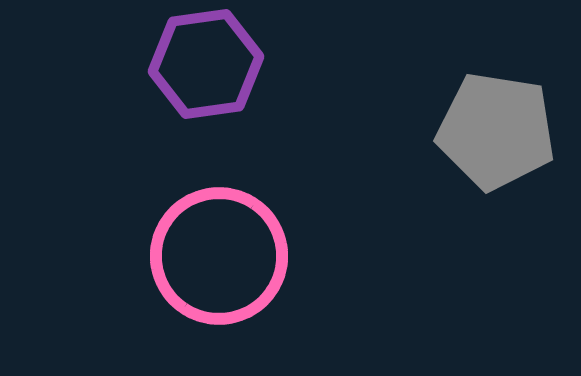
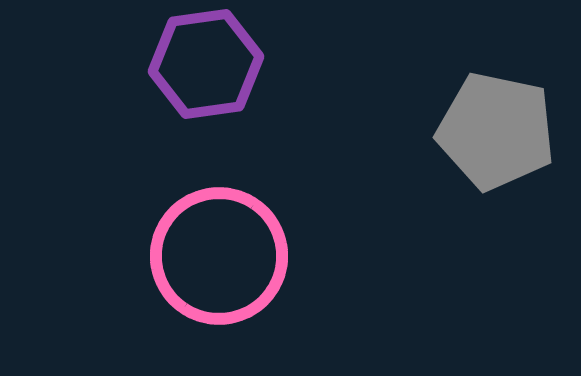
gray pentagon: rotated 3 degrees clockwise
